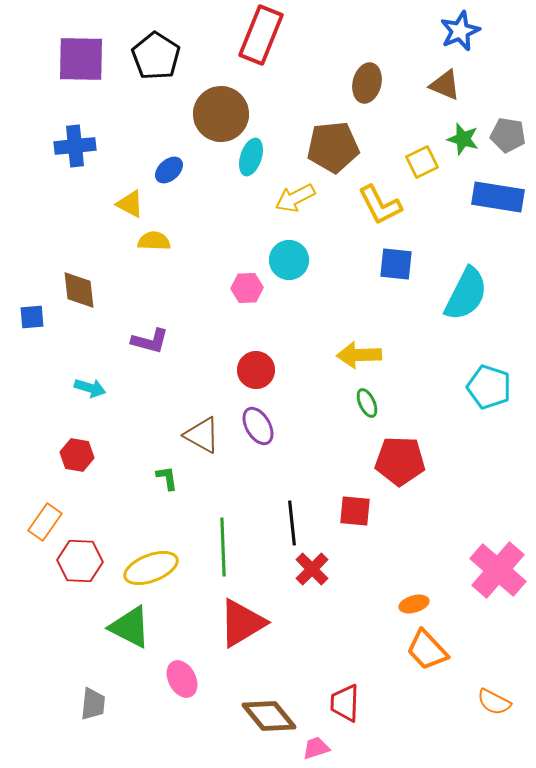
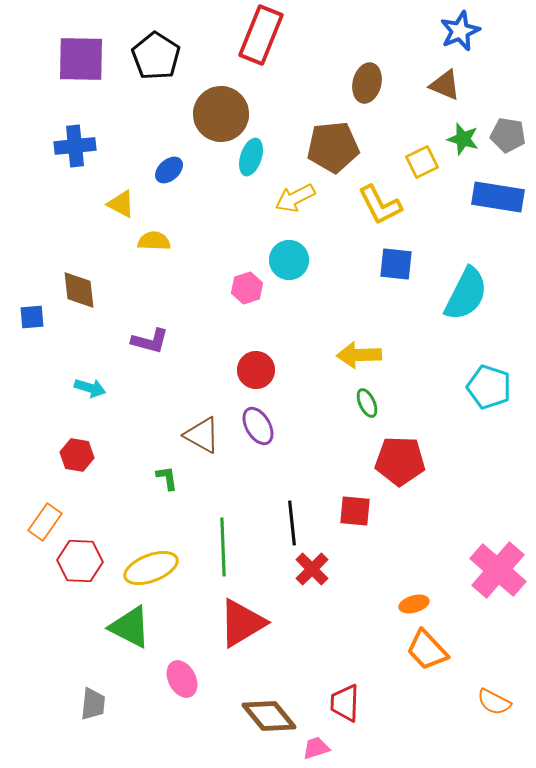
yellow triangle at (130, 204): moved 9 px left
pink hexagon at (247, 288): rotated 16 degrees counterclockwise
